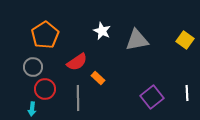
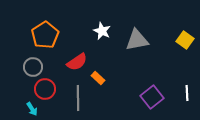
cyan arrow: rotated 40 degrees counterclockwise
